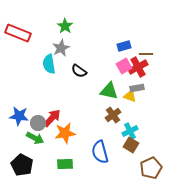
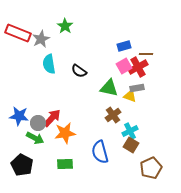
gray star: moved 20 px left, 9 px up
green triangle: moved 3 px up
